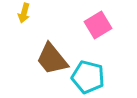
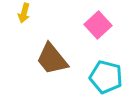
pink square: rotated 12 degrees counterclockwise
cyan pentagon: moved 18 px right
